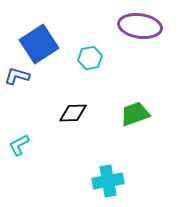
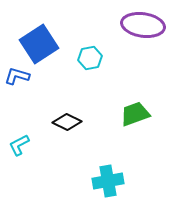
purple ellipse: moved 3 px right, 1 px up
black diamond: moved 6 px left, 9 px down; rotated 28 degrees clockwise
